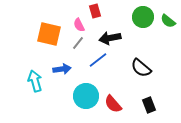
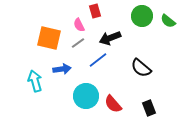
green circle: moved 1 px left, 1 px up
orange square: moved 4 px down
black arrow: rotated 10 degrees counterclockwise
gray line: rotated 16 degrees clockwise
black rectangle: moved 3 px down
